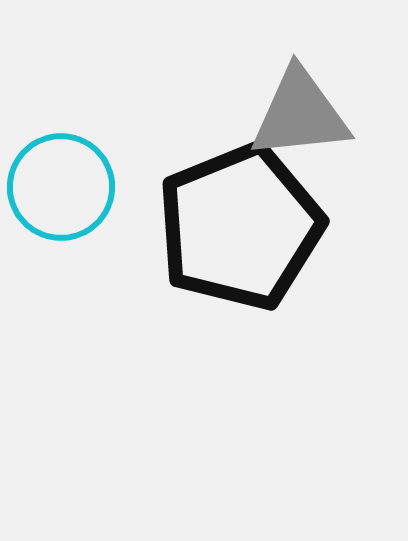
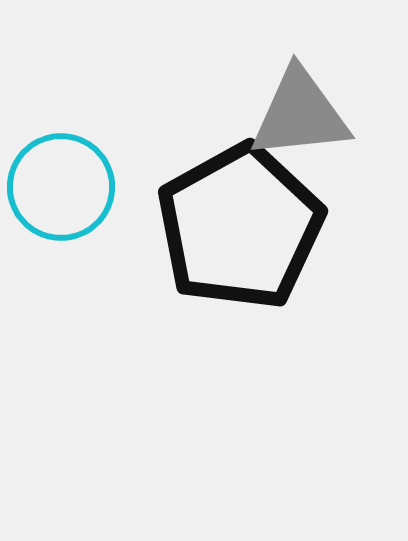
black pentagon: rotated 7 degrees counterclockwise
